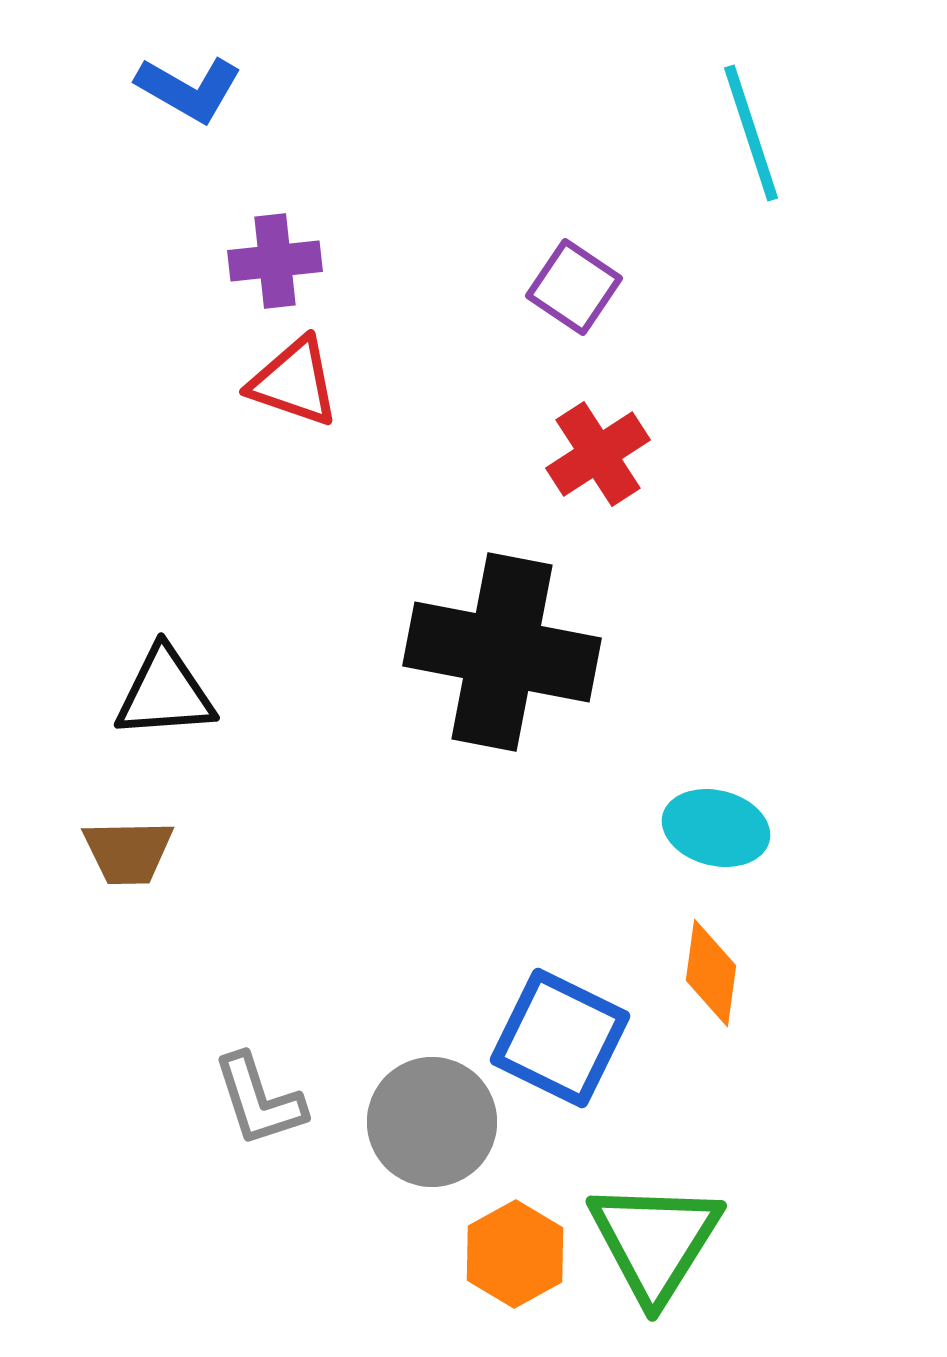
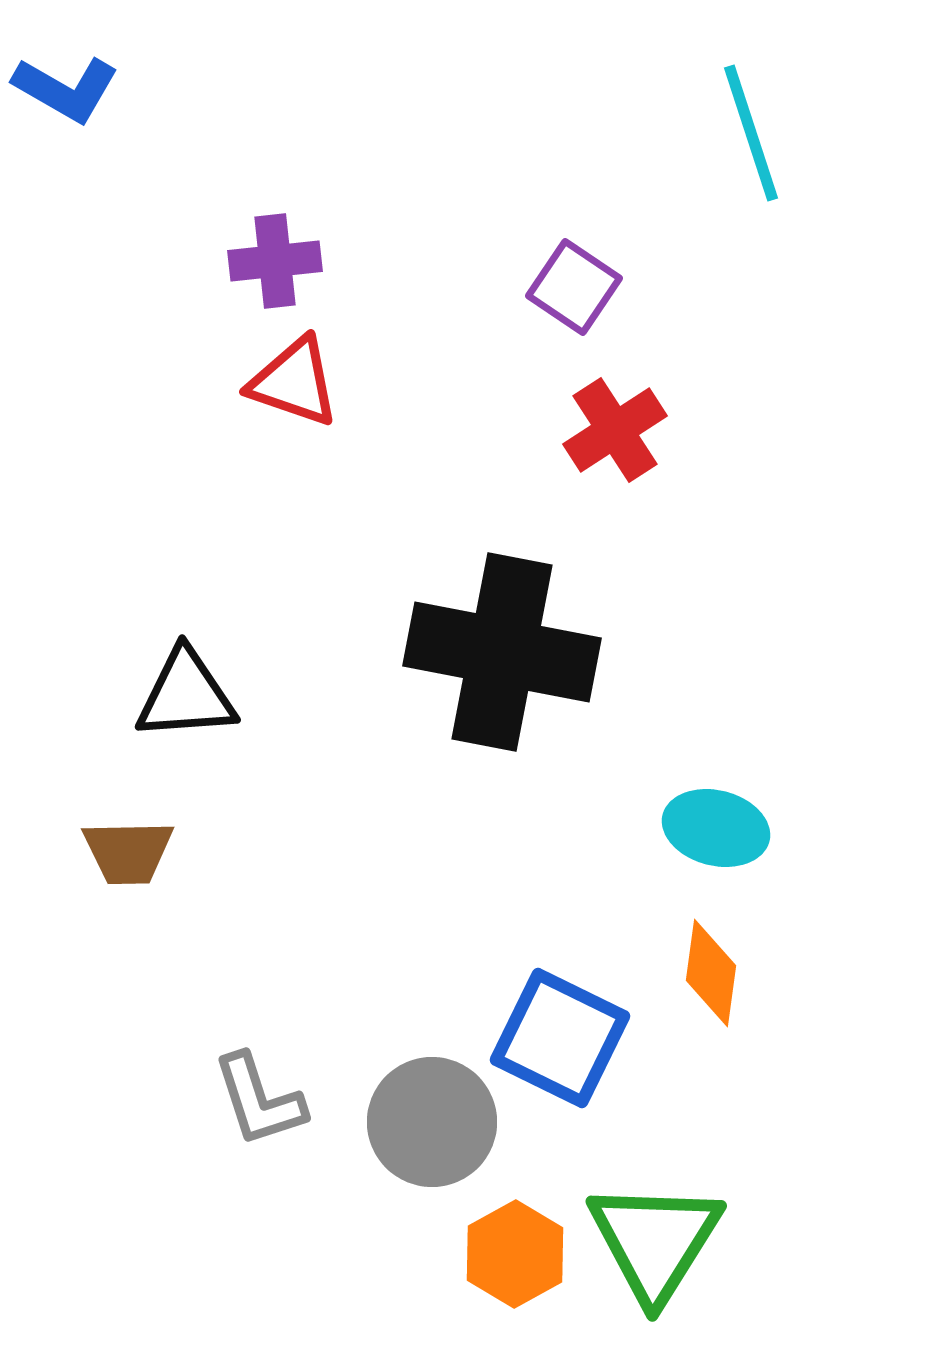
blue L-shape: moved 123 px left
red cross: moved 17 px right, 24 px up
black triangle: moved 21 px right, 2 px down
